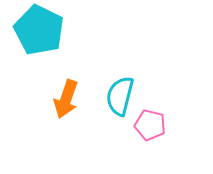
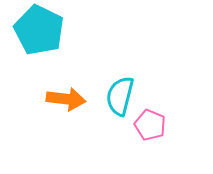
orange arrow: rotated 102 degrees counterclockwise
pink pentagon: rotated 8 degrees clockwise
